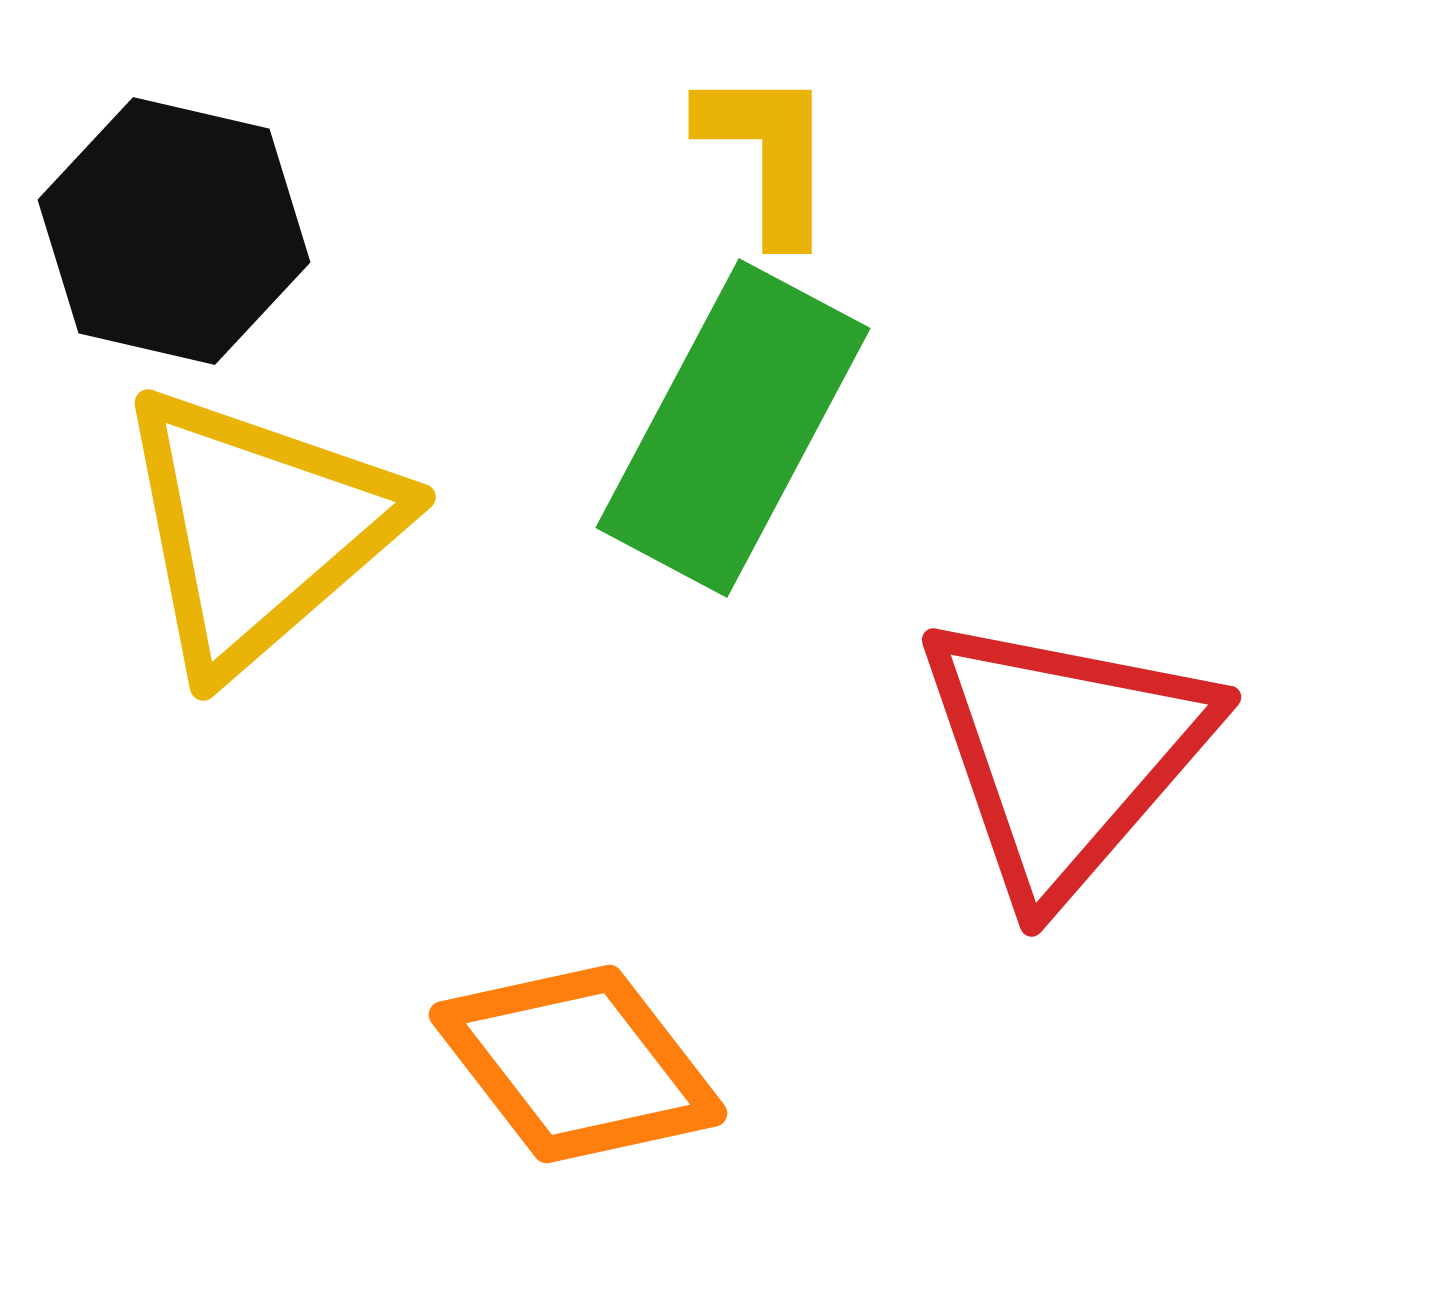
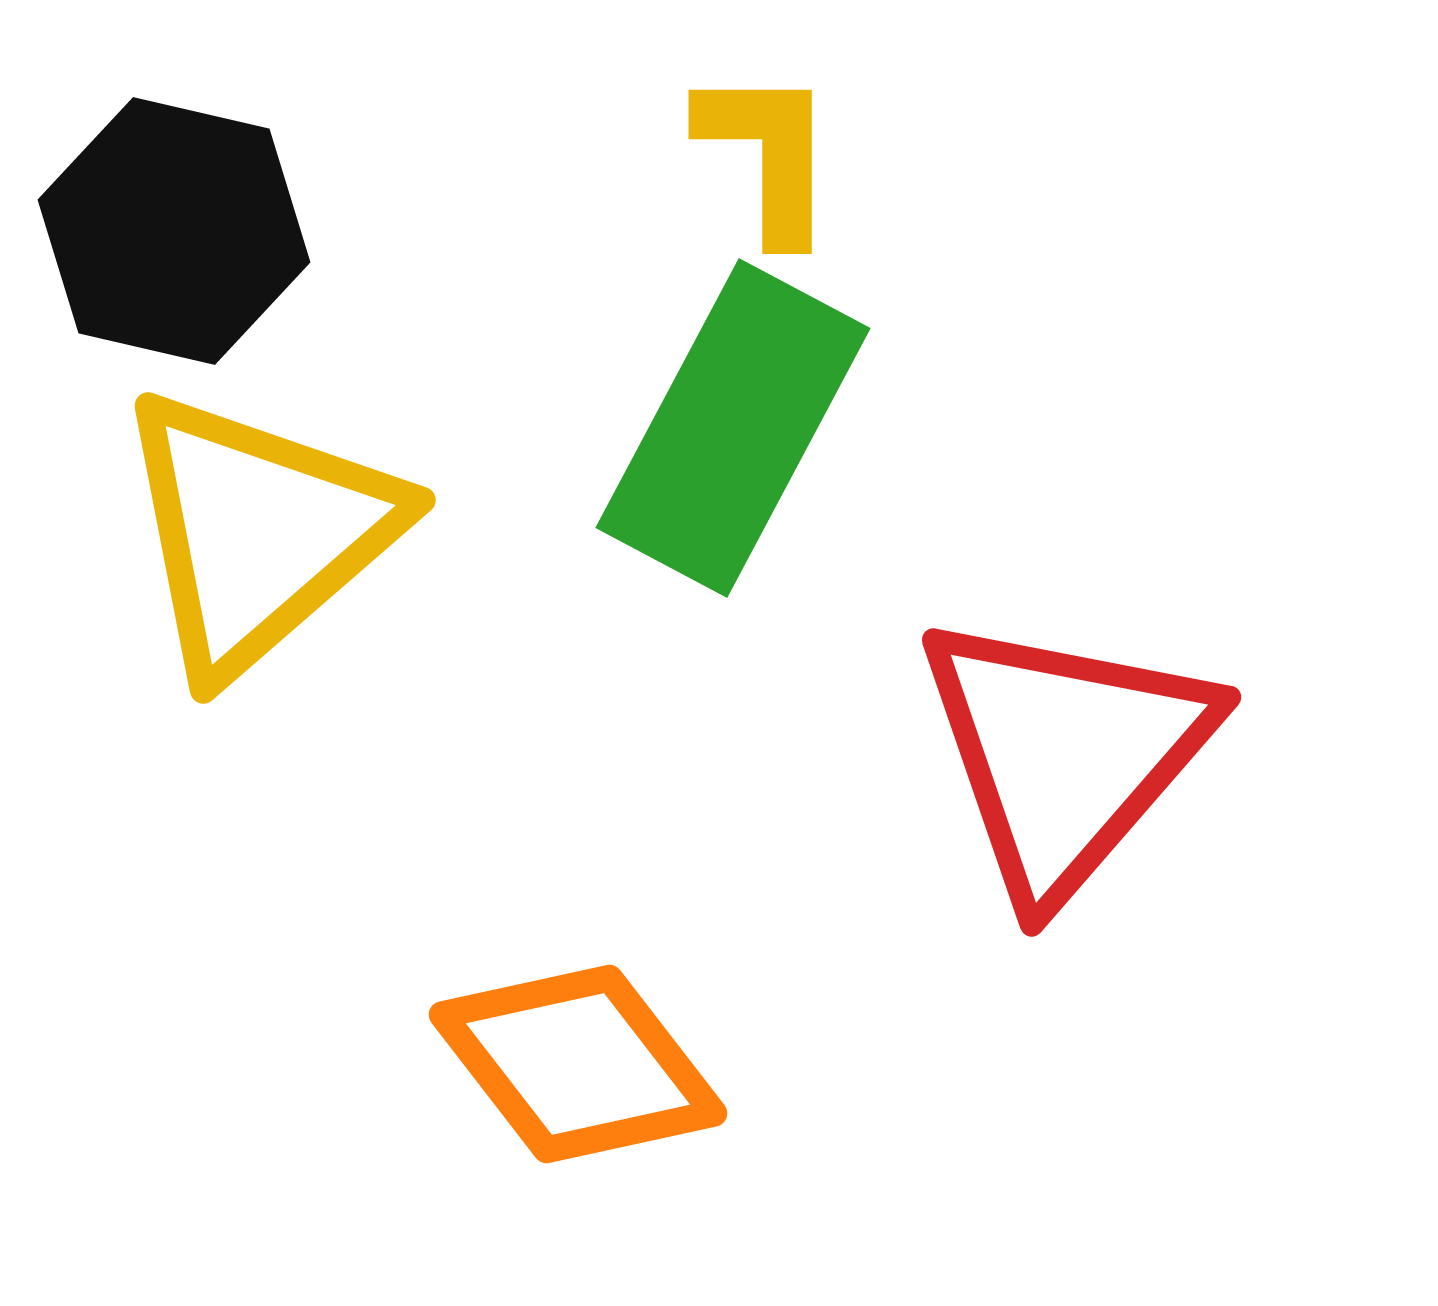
yellow triangle: moved 3 px down
